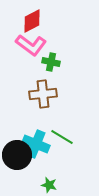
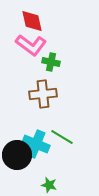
red diamond: rotated 75 degrees counterclockwise
